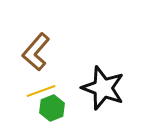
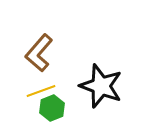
brown L-shape: moved 3 px right, 1 px down
black star: moved 2 px left, 2 px up
